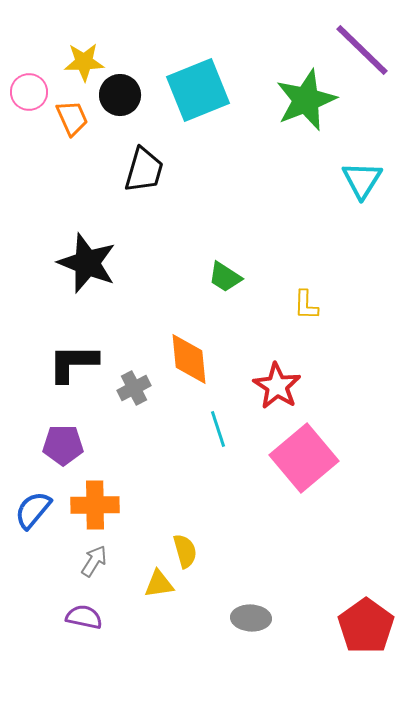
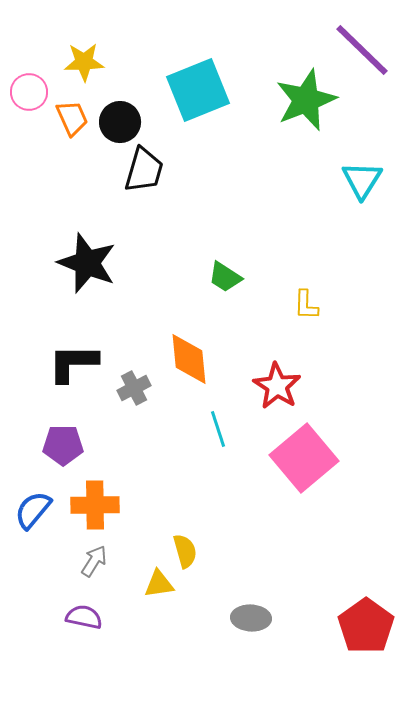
black circle: moved 27 px down
